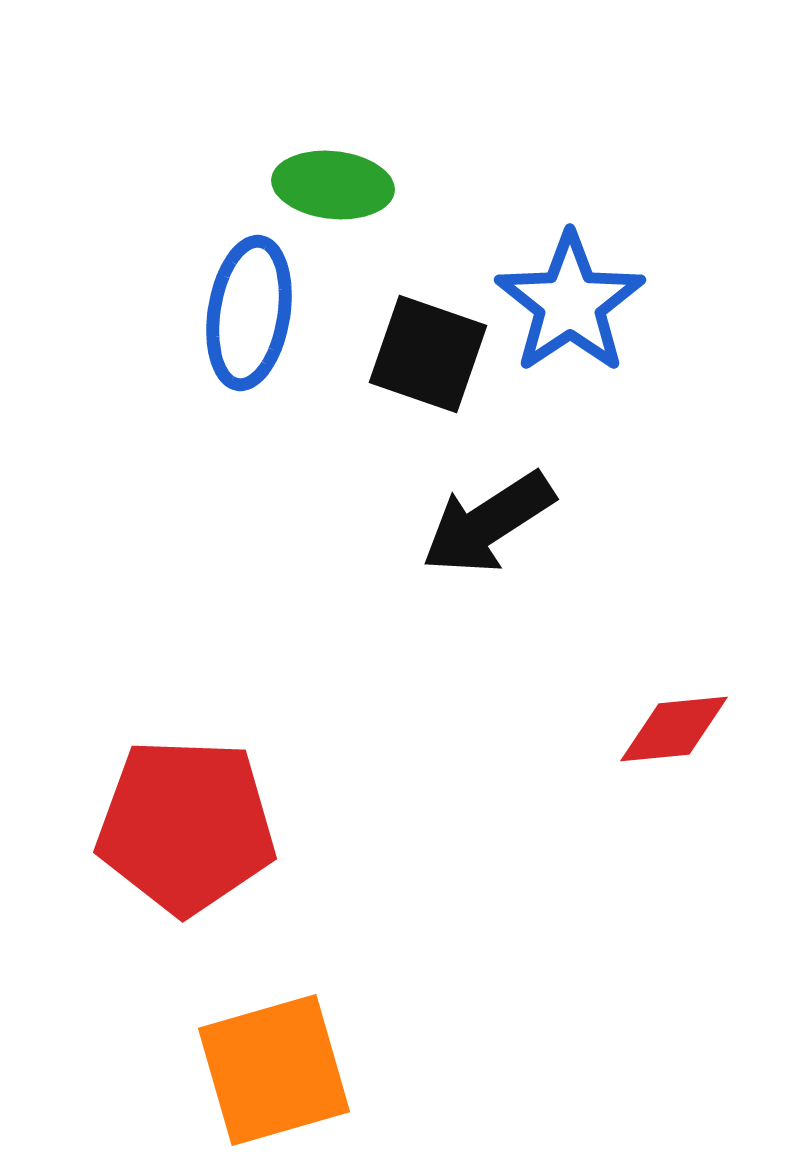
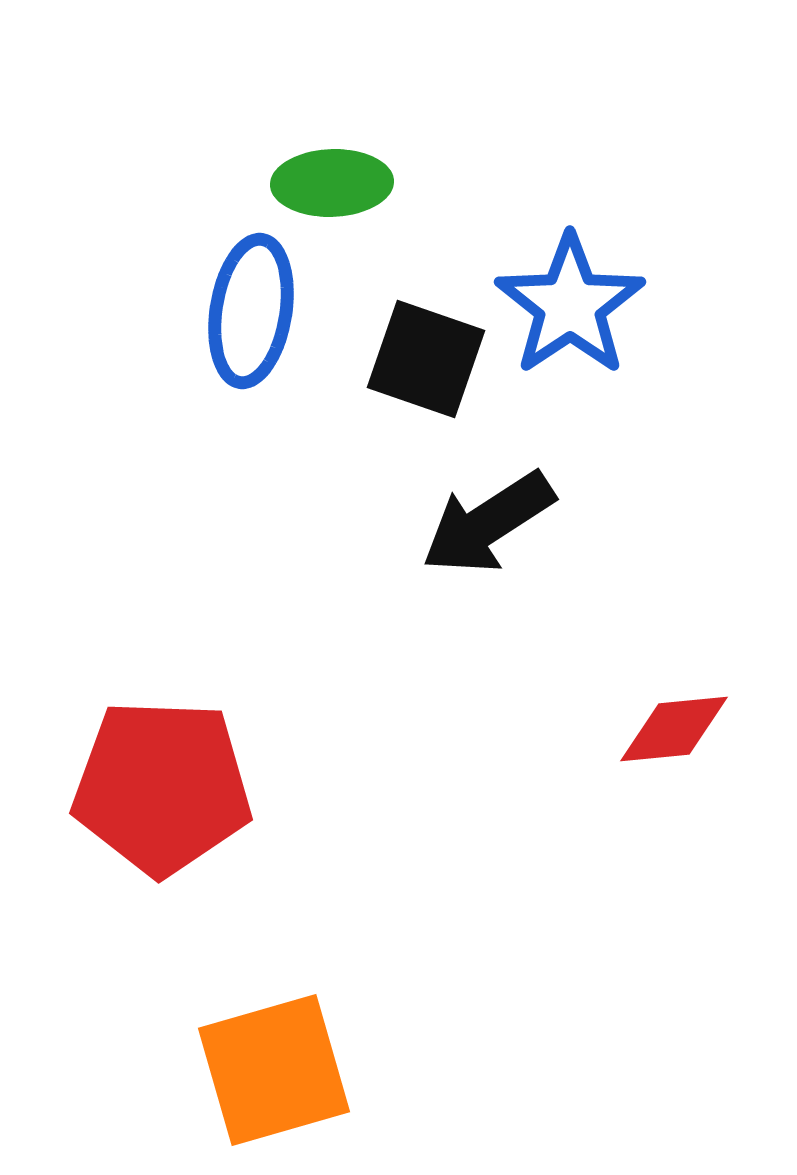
green ellipse: moved 1 px left, 2 px up; rotated 8 degrees counterclockwise
blue star: moved 2 px down
blue ellipse: moved 2 px right, 2 px up
black square: moved 2 px left, 5 px down
red pentagon: moved 24 px left, 39 px up
